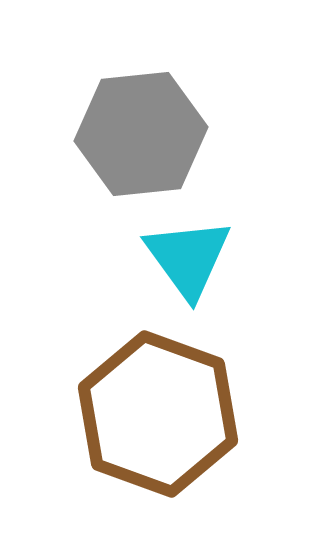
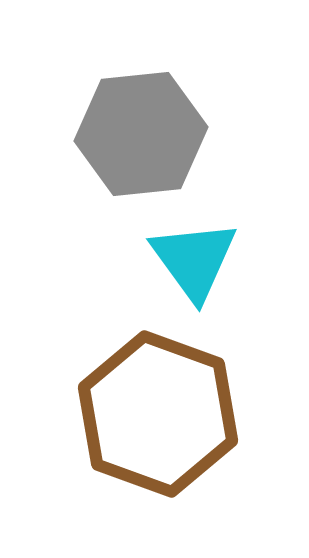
cyan triangle: moved 6 px right, 2 px down
